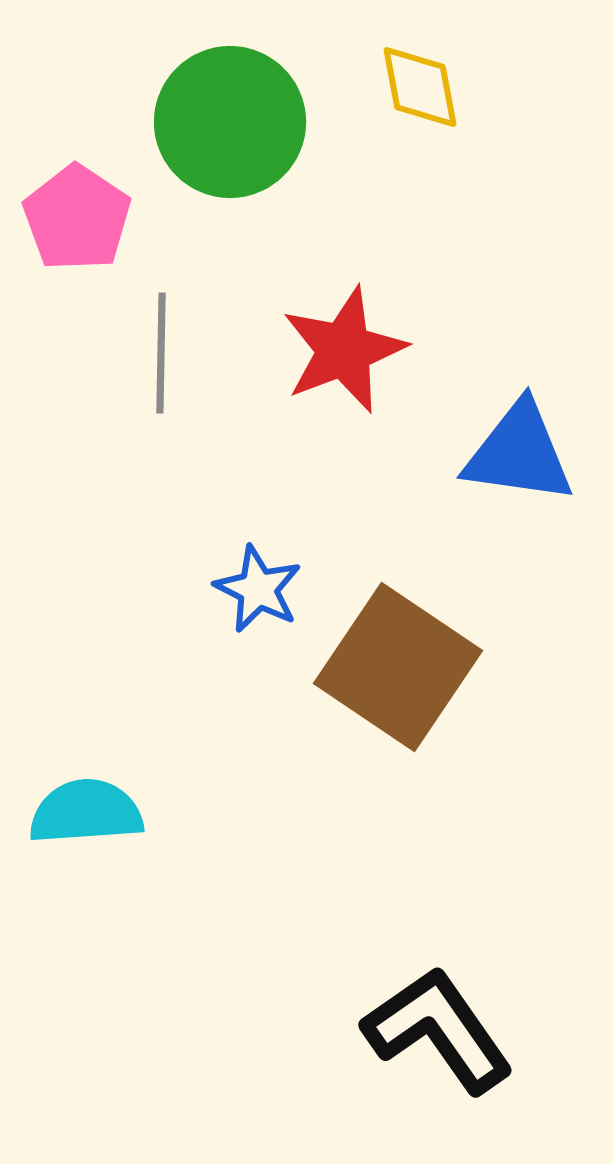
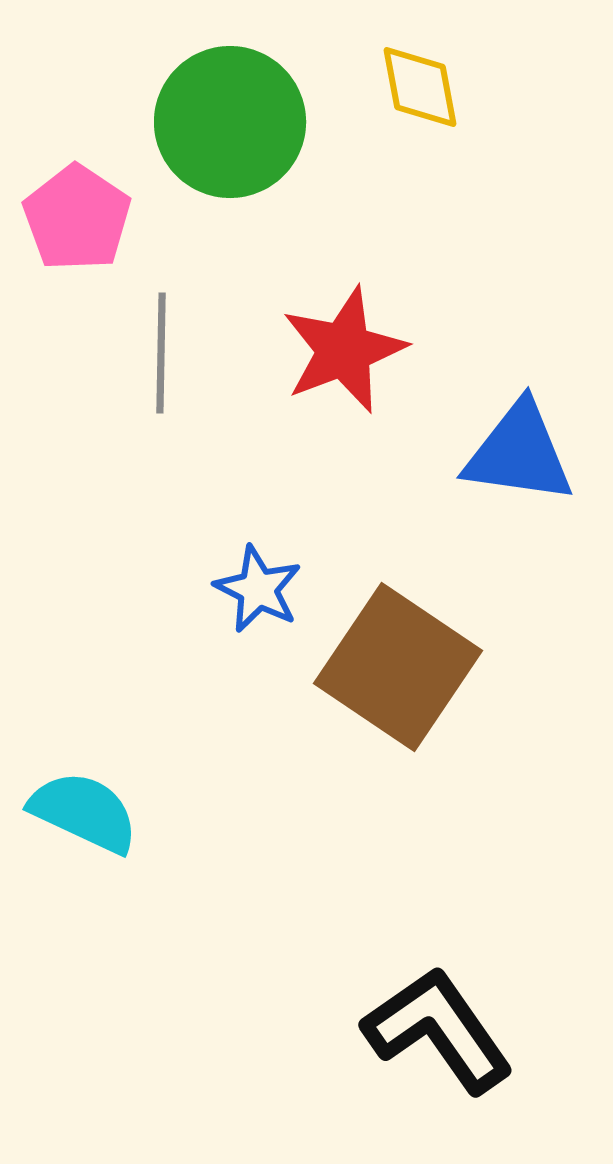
cyan semicircle: moved 2 px left; rotated 29 degrees clockwise
